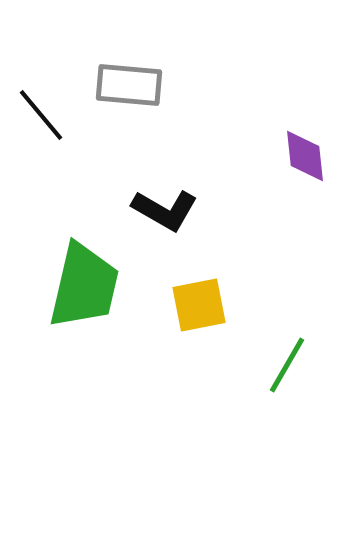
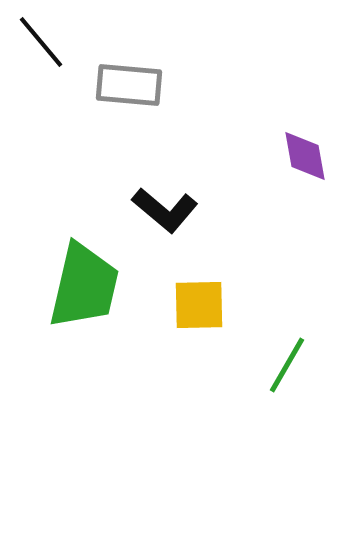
black line: moved 73 px up
purple diamond: rotated 4 degrees counterclockwise
black L-shape: rotated 10 degrees clockwise
yellow square: rotated 10 degrees clockwise
